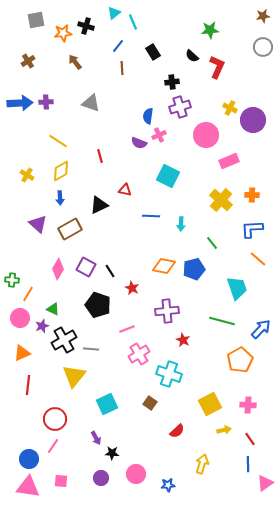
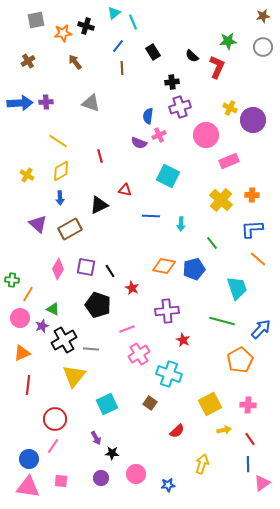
green star at (210, 30): moved 18 px right, 11 px down
purple square at (86, 267): rotated 18 degrees counterclockwise
pink triangle at (265, 483): moved 3 px left
